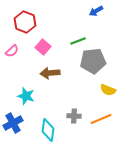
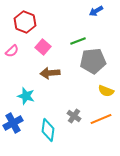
yellow semicircle: moved 2 px left, 1 px down
gray cross: rotated 32 degrees clockwise
